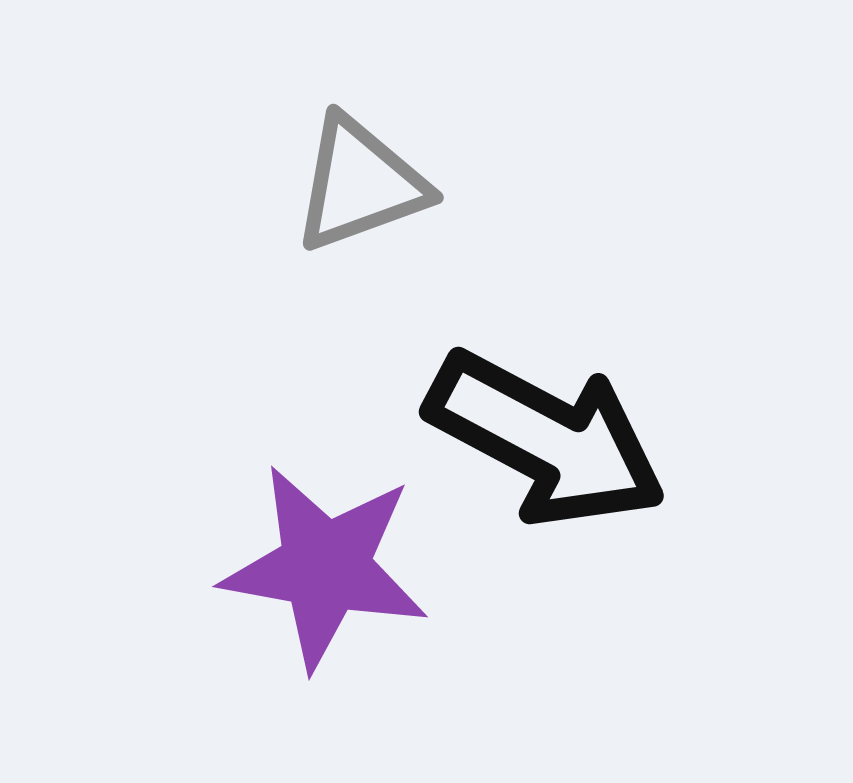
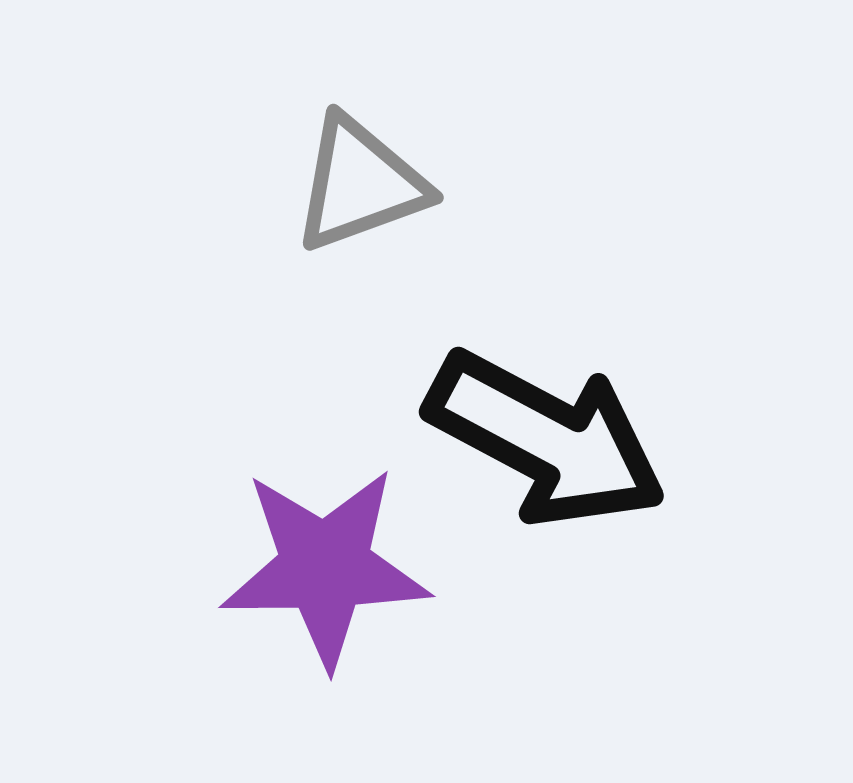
purple star: rotated 11 degrees counterclockwise
